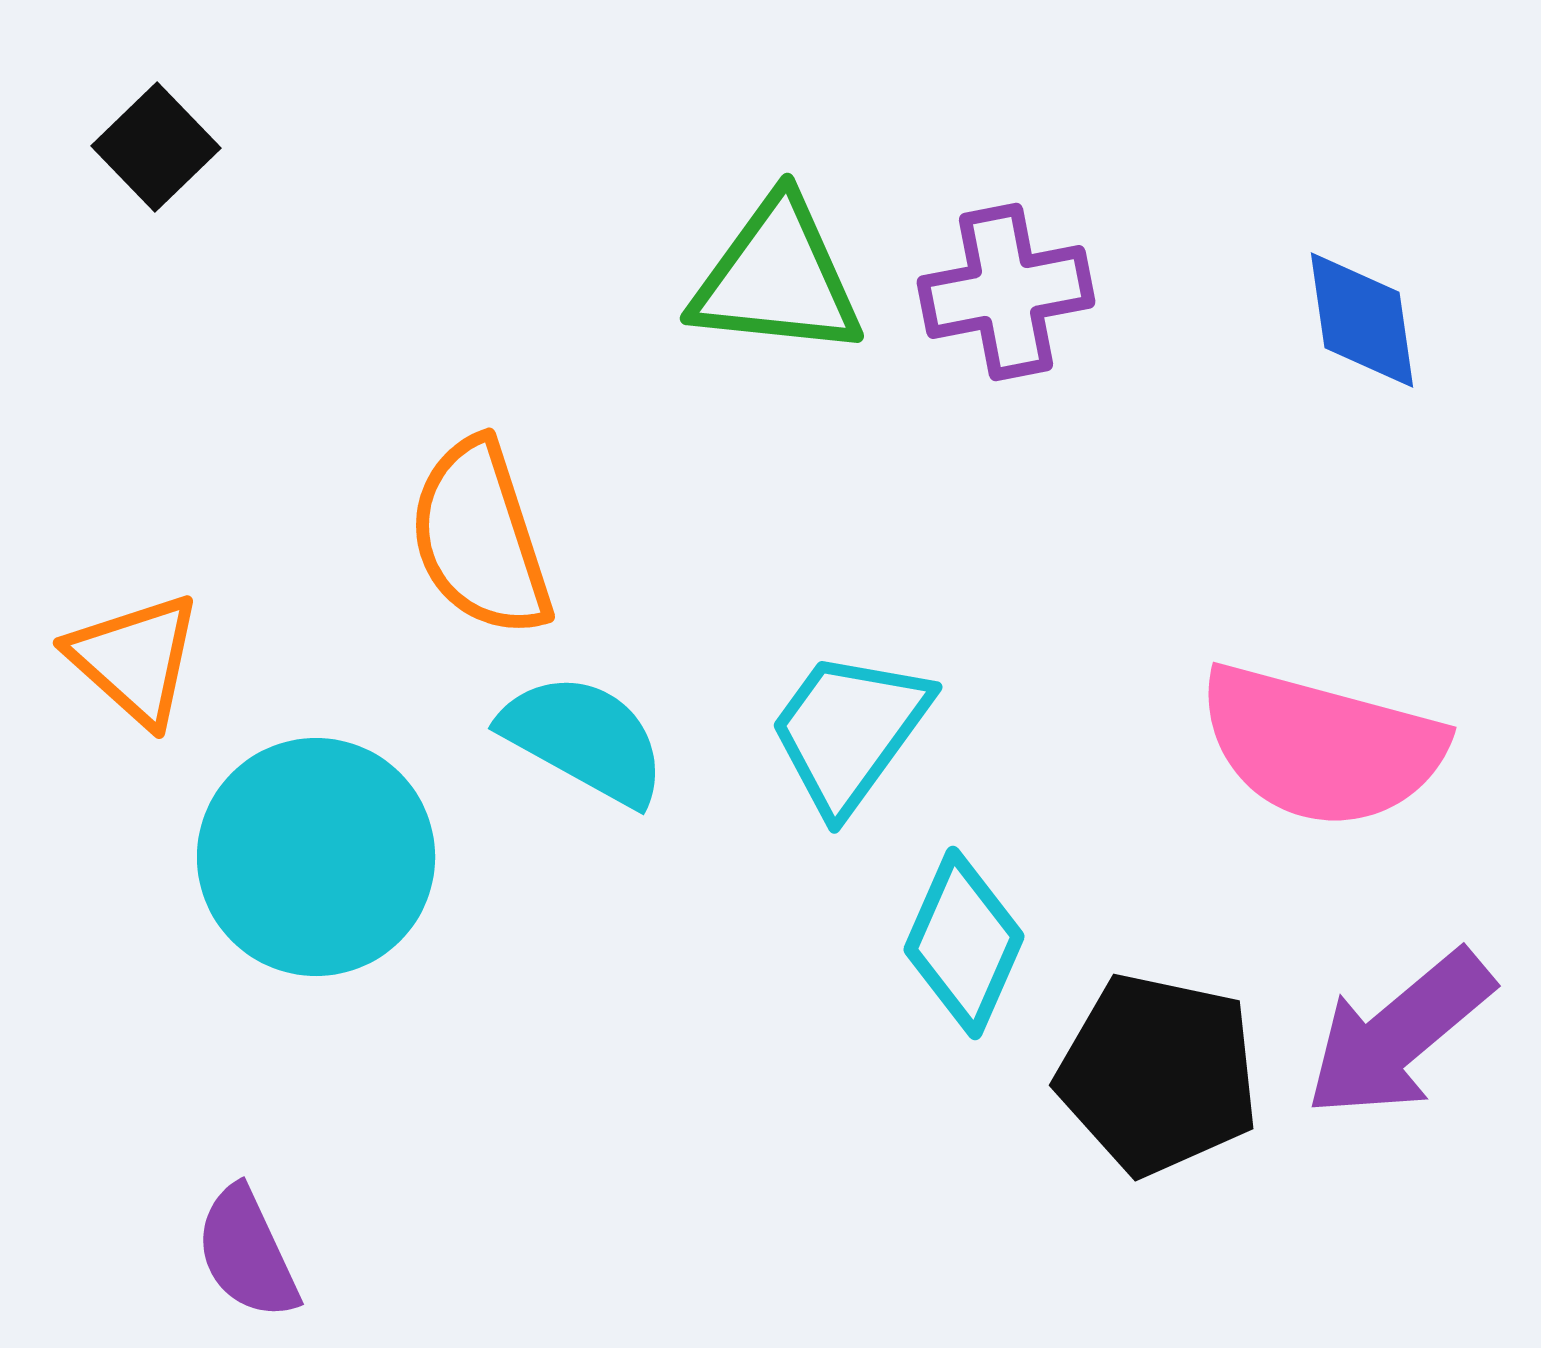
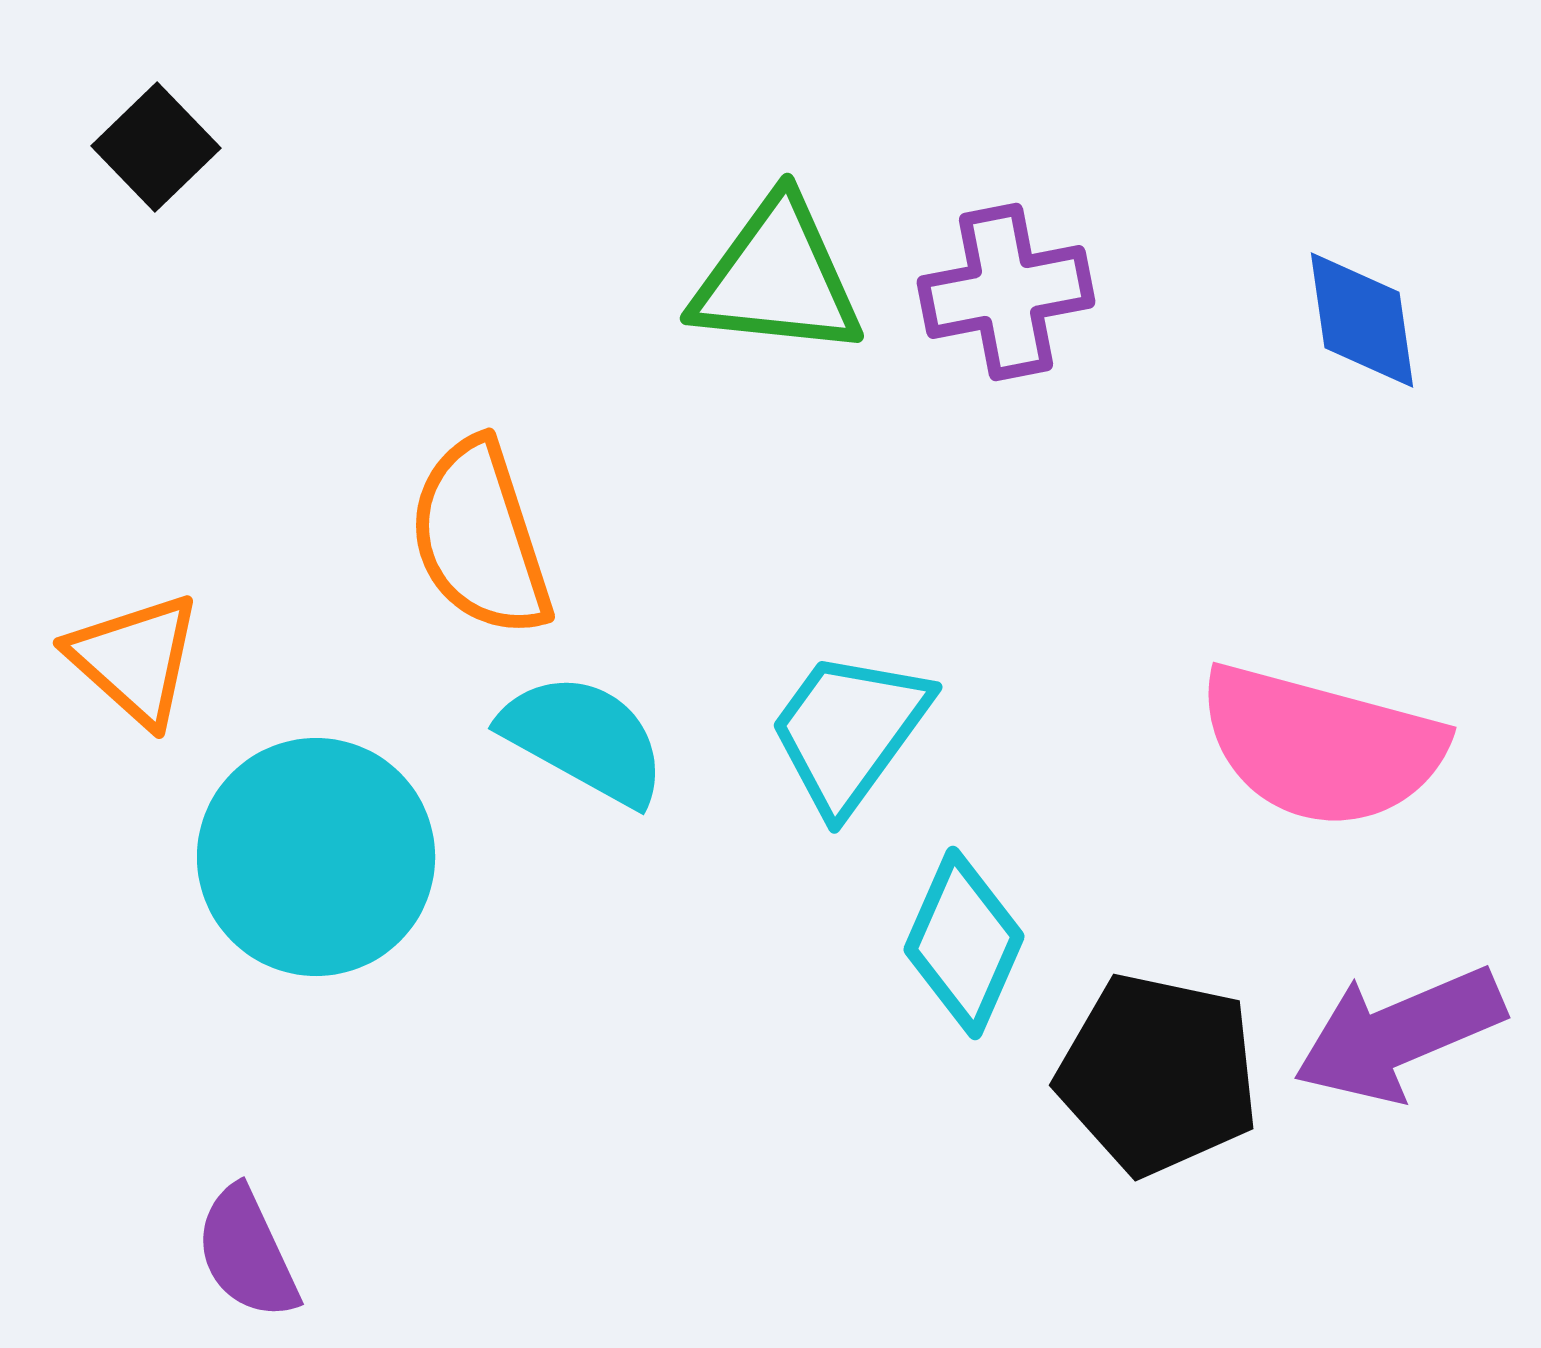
purple arrow: rotated 17 degrees clockwise
